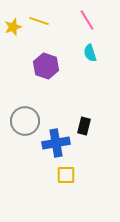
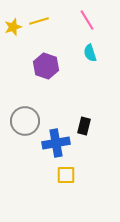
yellow line: rotated 36 degrees counterclockwise
